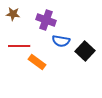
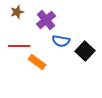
brown star: moved 4 px right, 2 px up; rotated 24 degrees counterclockwise
purple cross: rotated 30 degrees clockwise
